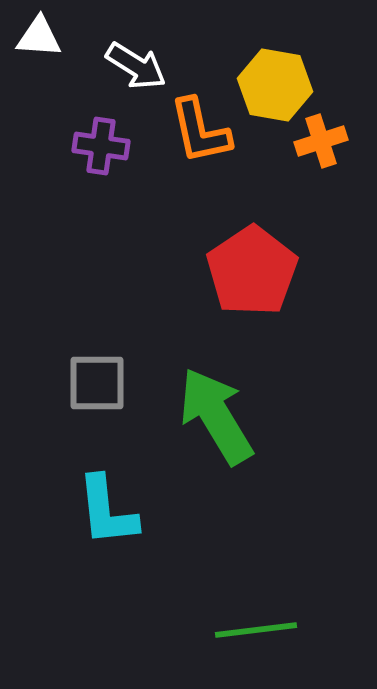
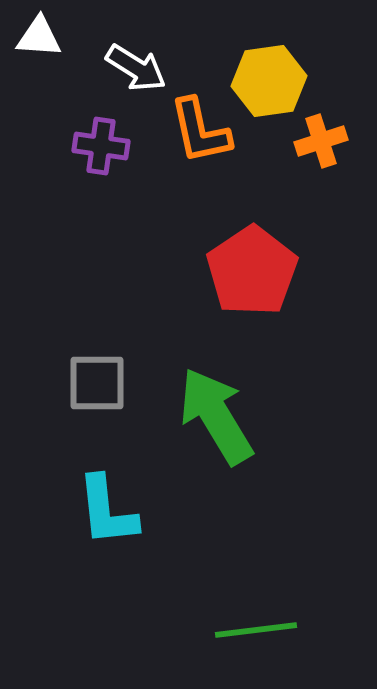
white arrow: moved 2 px down
yellow hexagon: moved 6 px left, 4 px up; rotated 18 degrees counterclockwise
